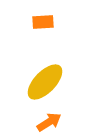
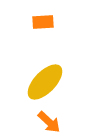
orange arrow: rotated 75 degrees clockwise
